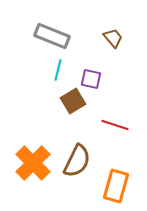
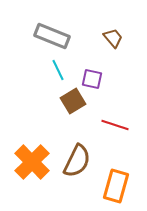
cyan line: rotated 40 degrees counterclockwise
purple square: moved 1 px right
orange cross: moved 1 px left, 1 px up
